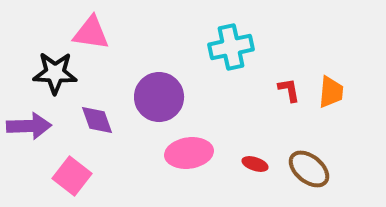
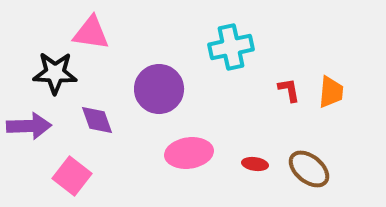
purple circle: moved 8 px up
red ellipse: rotated 10 degrees counterclockwise
